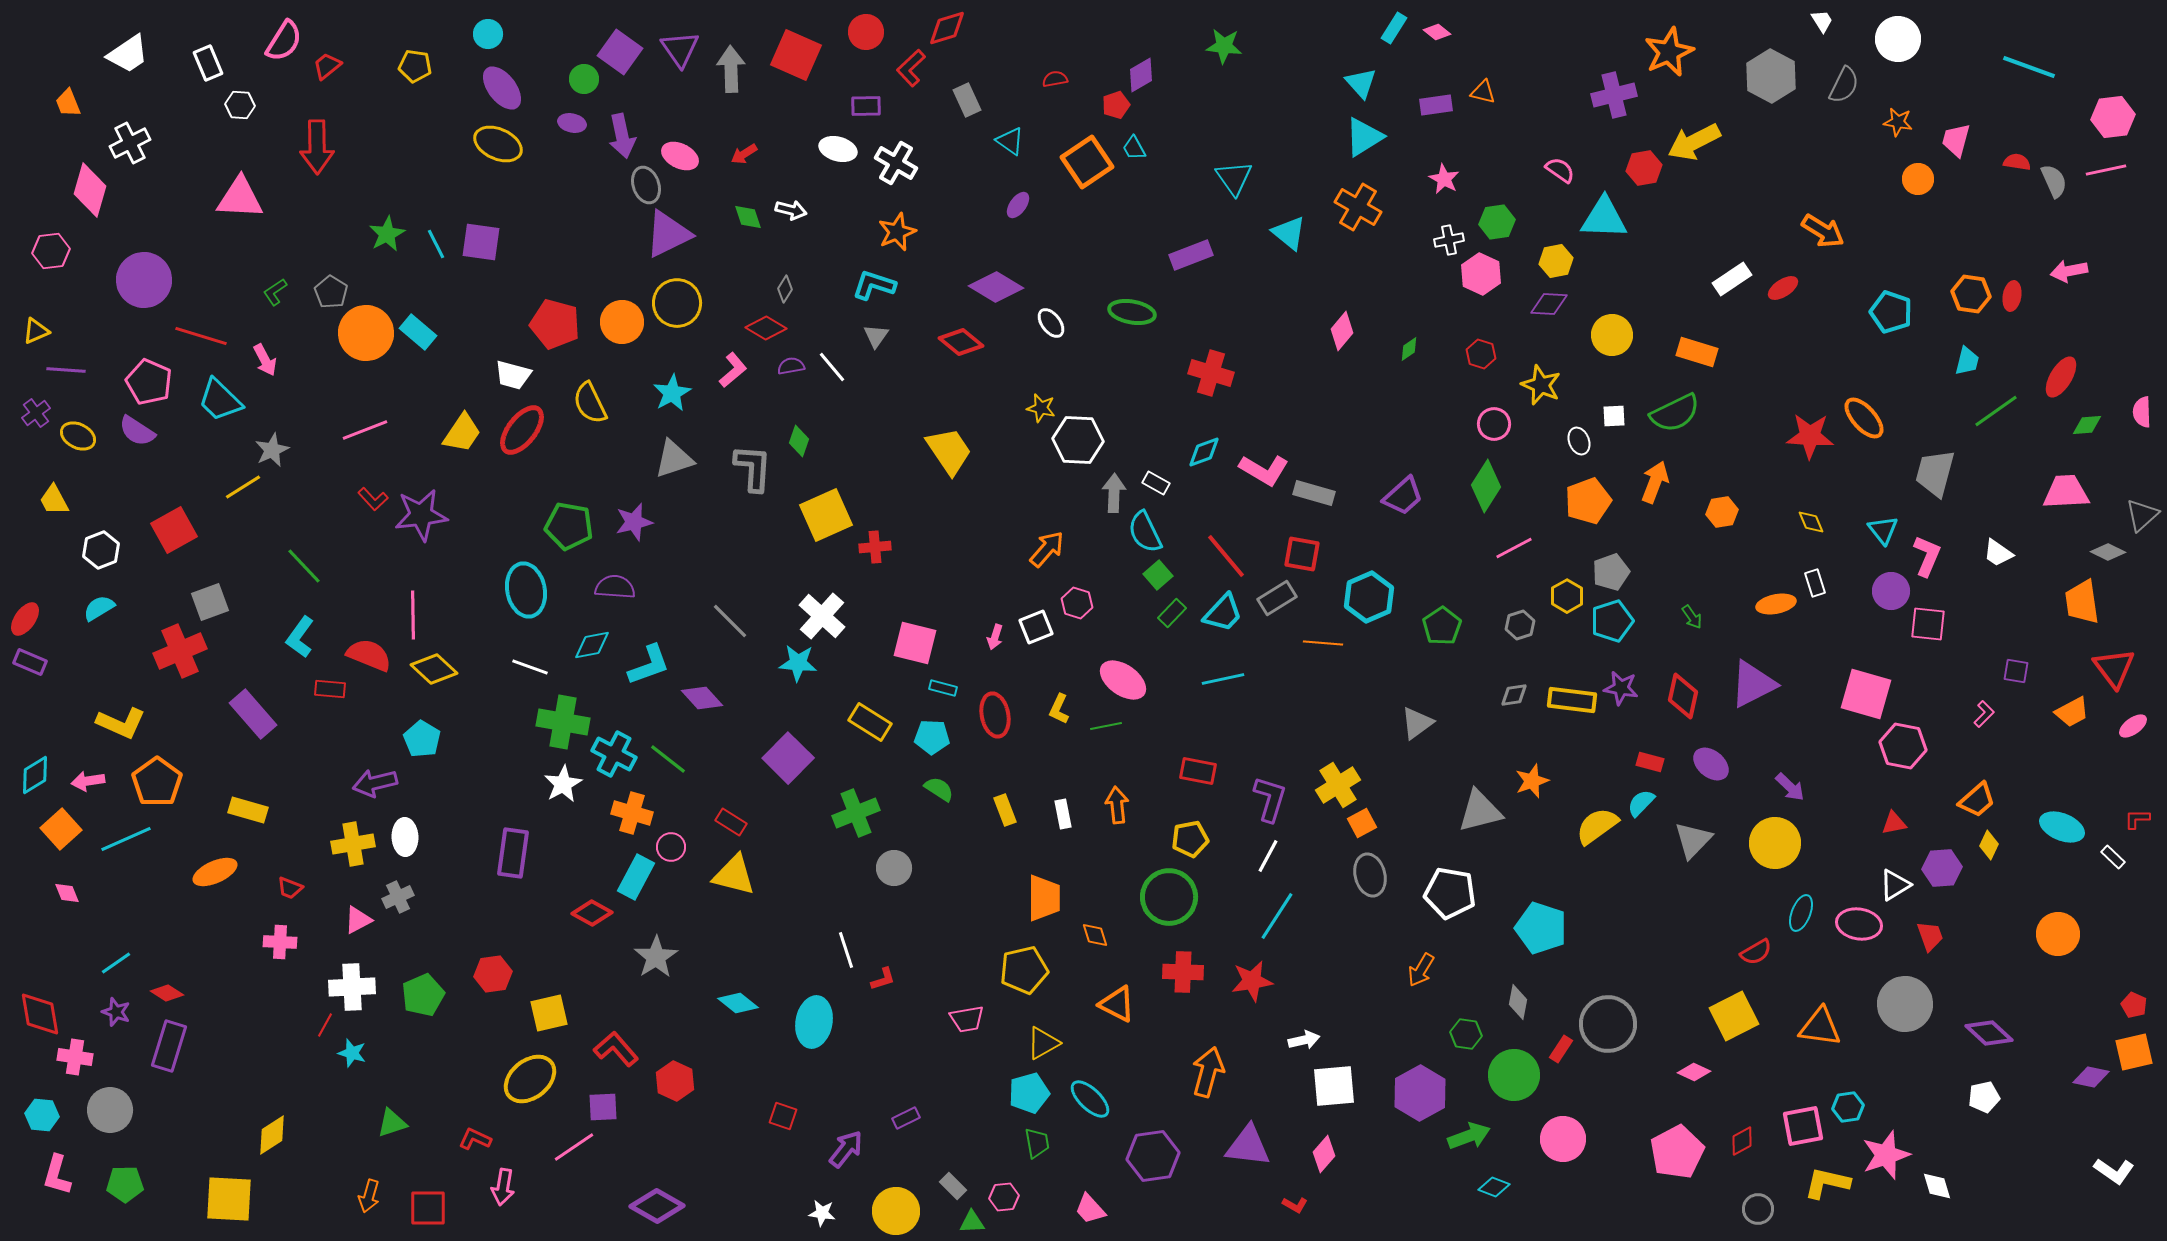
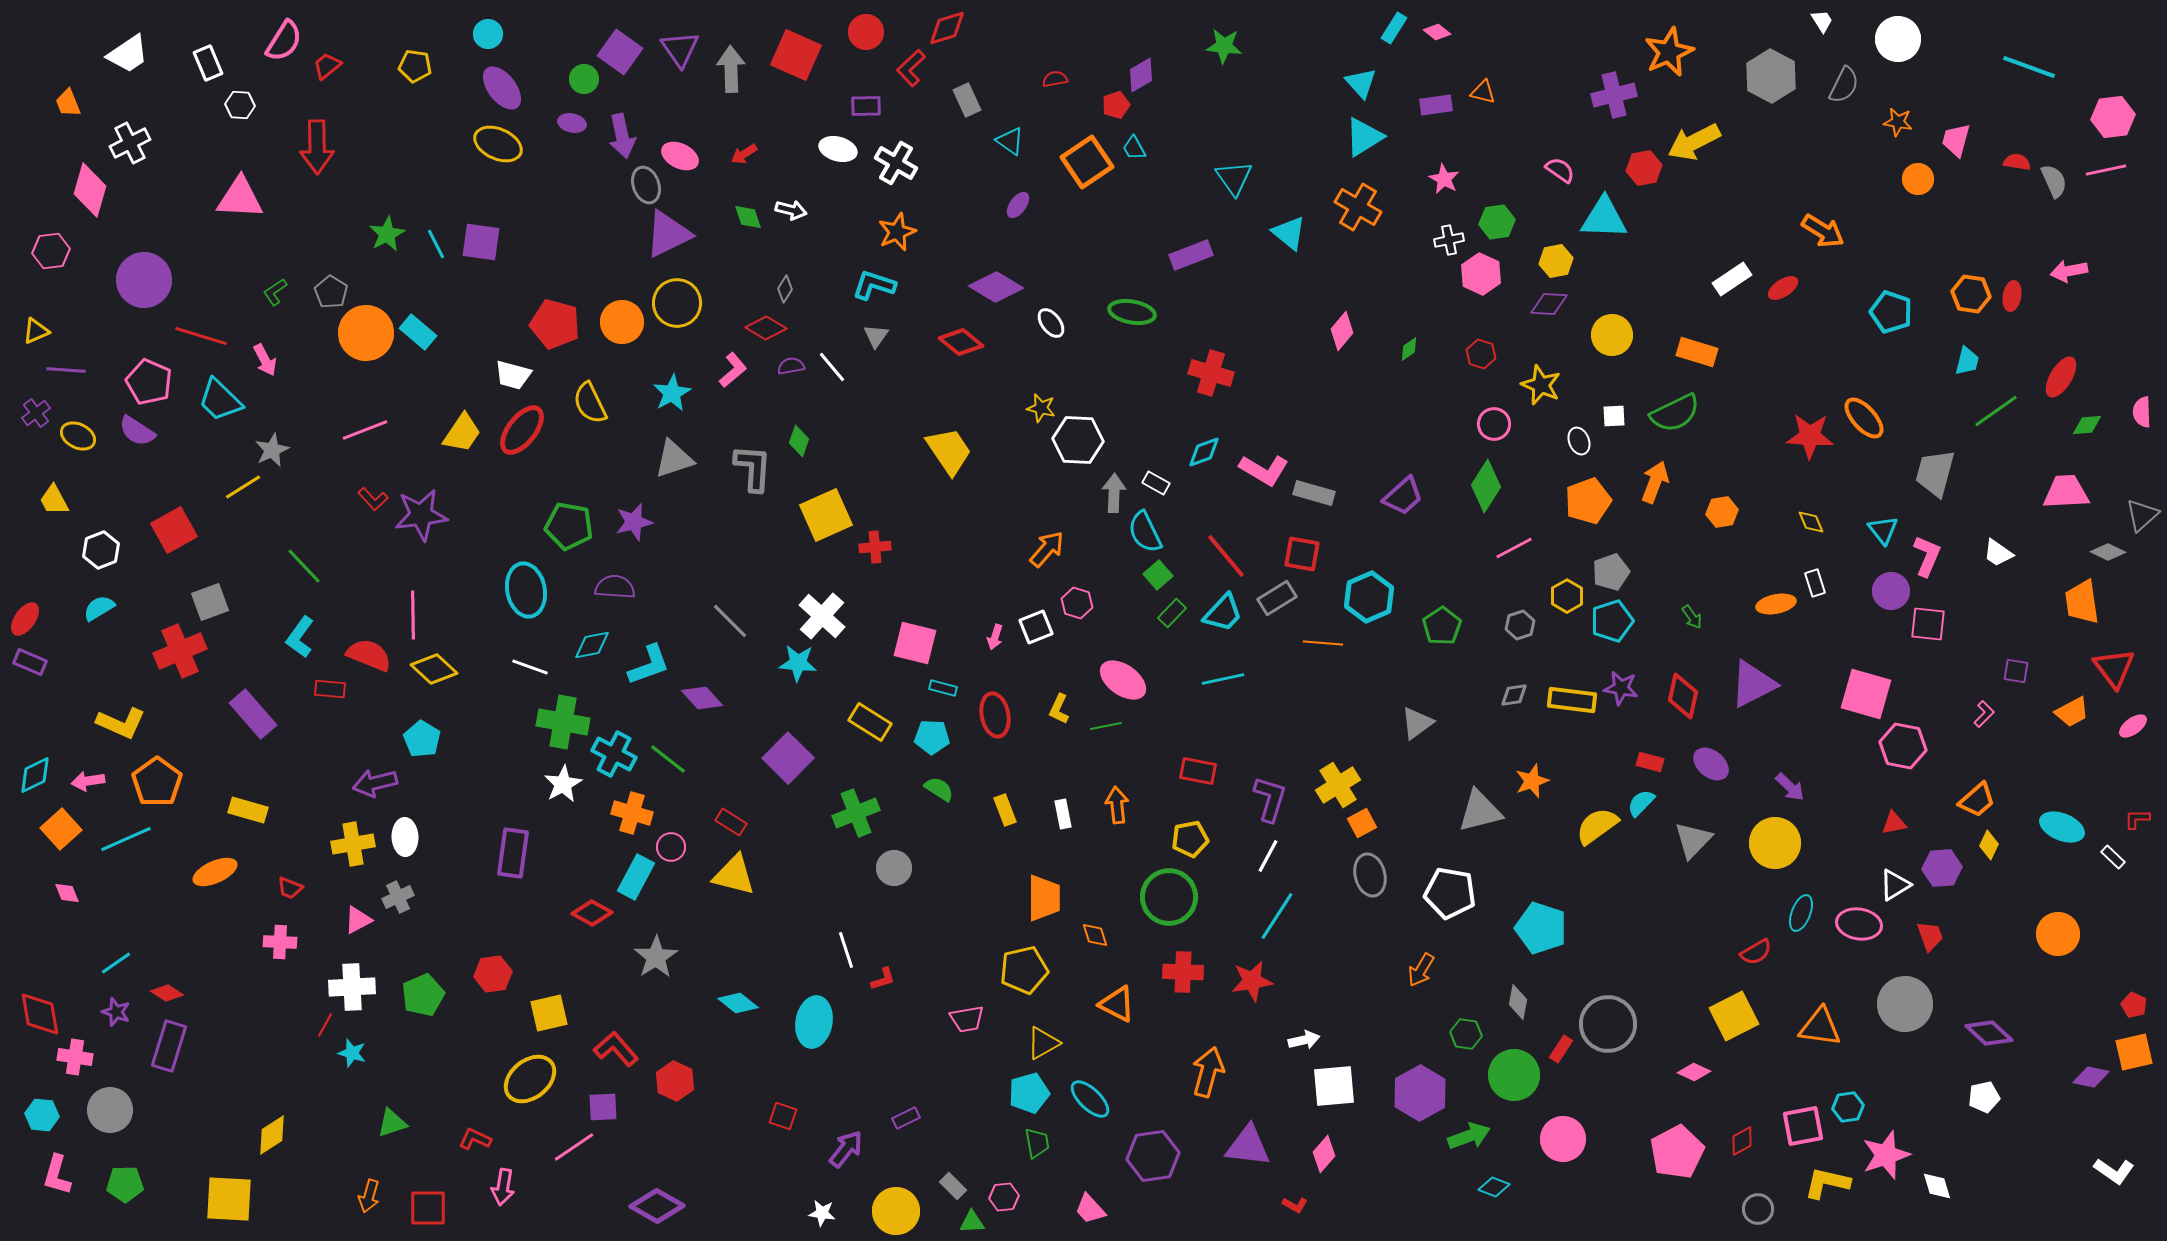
cyan diamond at (35, 775): rotated 6 degrees clockwise
